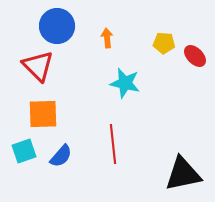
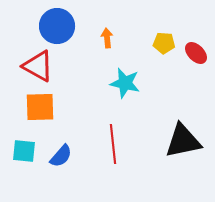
red ellipse: moved 1 px right, 3 px up
red triangle: rotated 16 degrees counterclockwise
orange square: moved 3 px left, 7 px up
cyan square: rotated 25 degrees clockwise
black triangle: moved 33 px up
